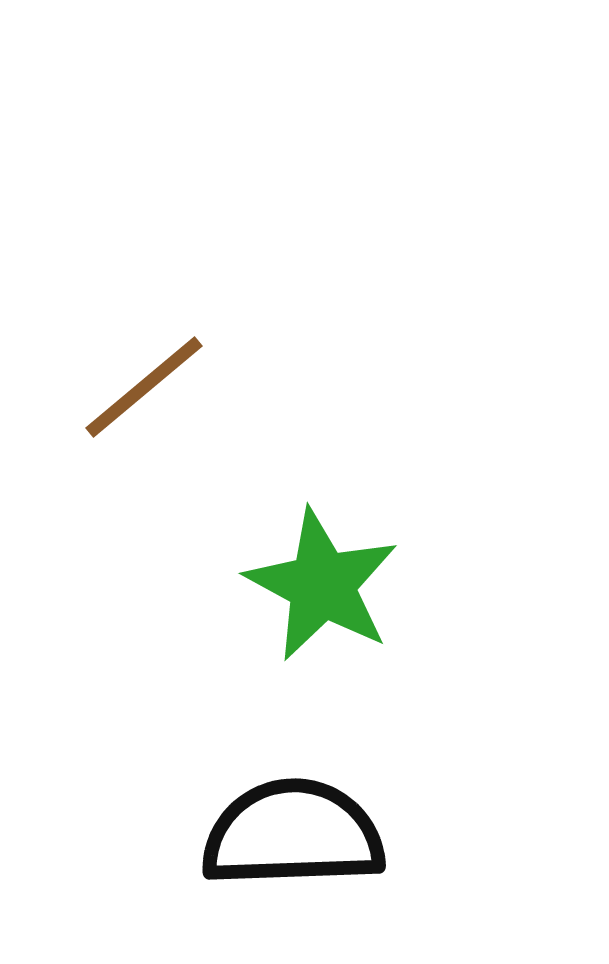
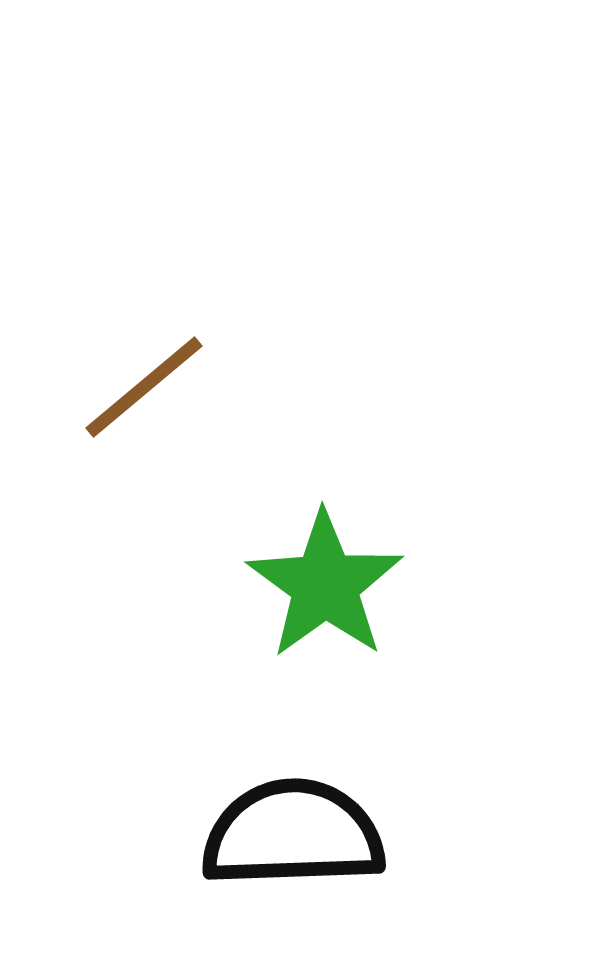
green star: moved 3 px right; rotated 8 degrees clockwise
